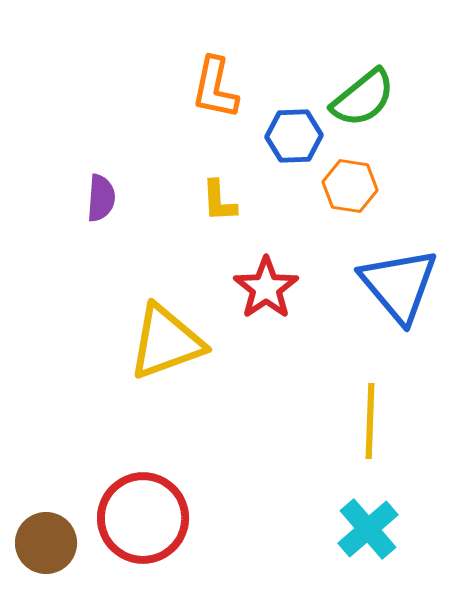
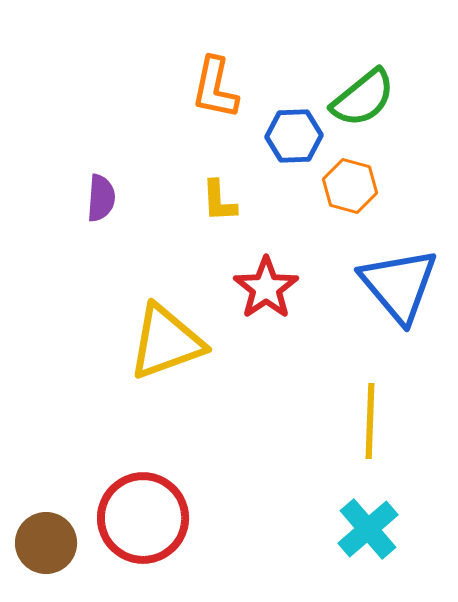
orange hexagon: rotated 6 degrees clockwise
